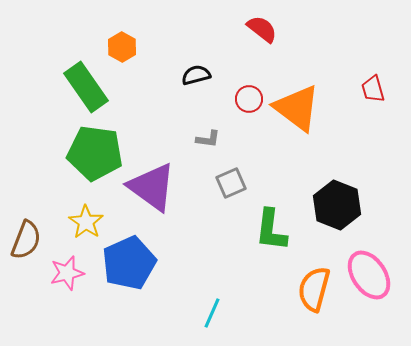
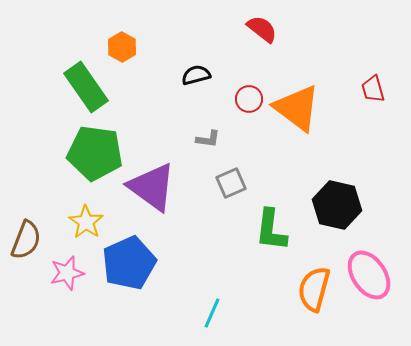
black hexagon: rotated 9 degrees counterclockwise
